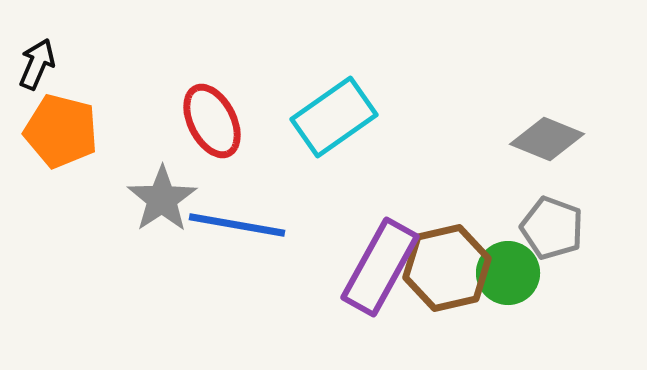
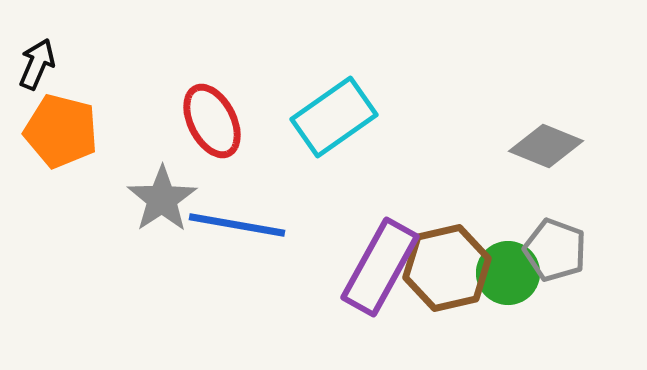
gray diamond: moved 1 px left, 7 px down
gray pentagon: moved 3 px right, 22 px down
